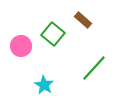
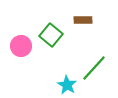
brown rectangle: rotated 42 degrees counterclockwise
green square: moved 2 px left, 1 px down
cyan star: moved 23 px right
